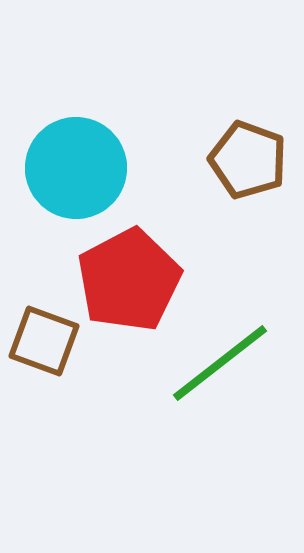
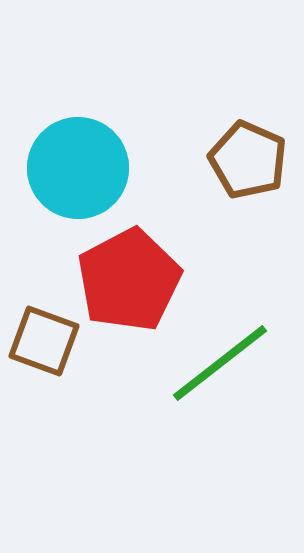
brown pentagon: rotated 4 degrees clockwise
cyan circle: moved 2 px right
